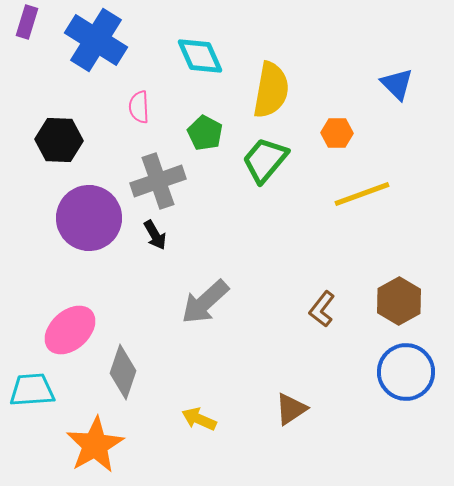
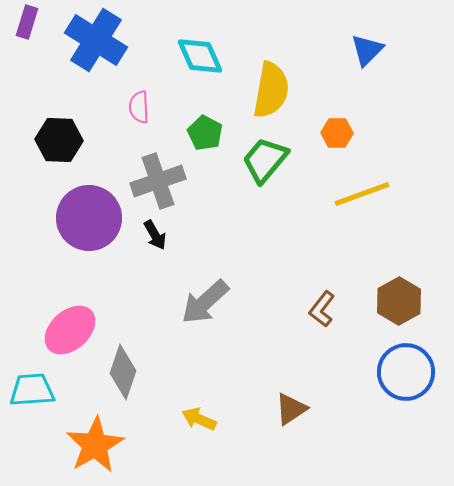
blue triangle: moved 30 px left, 34 px up; rotated 30 degrees clockwise
